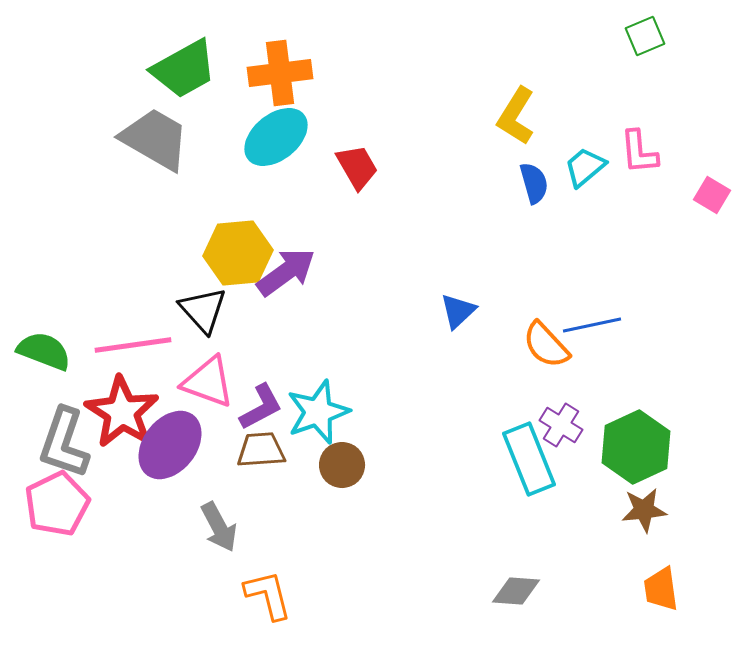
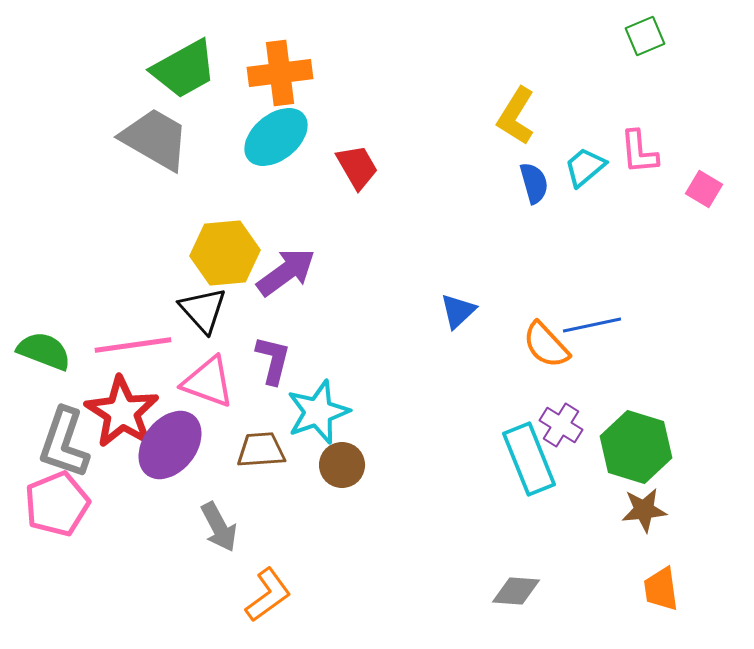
pink square: moved 8 px left, 6 px up
yellow hexagon: moved 13 px left
purple L-shape: moved 12 px right, 47 px up; rotated 48 degrees counterclockwise
green hexagon: rotated 18 degrees counterclockwise
pink pentagon: rotated 4 degrees clockwise
orange L-shape: rotated 68 degrees clockwise
